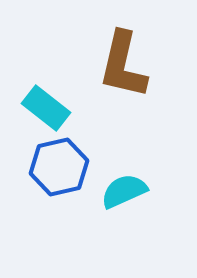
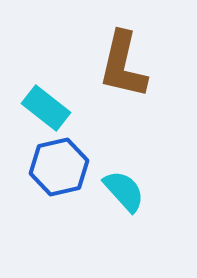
cyan semicircle: rotated 72 degrees clockwise
